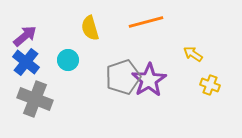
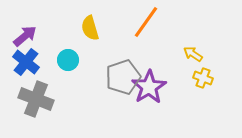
orange line: rotated 40 degrees counterclockwise
purple star: moved 7 px down
yellow cross: moved 7 px left, 7 px up
gray cross: moved 1 px right
